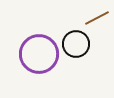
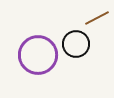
purple circle: moved 1 px left, 1 px down
